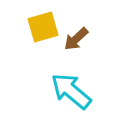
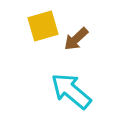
yellow square: moved 1 px up
